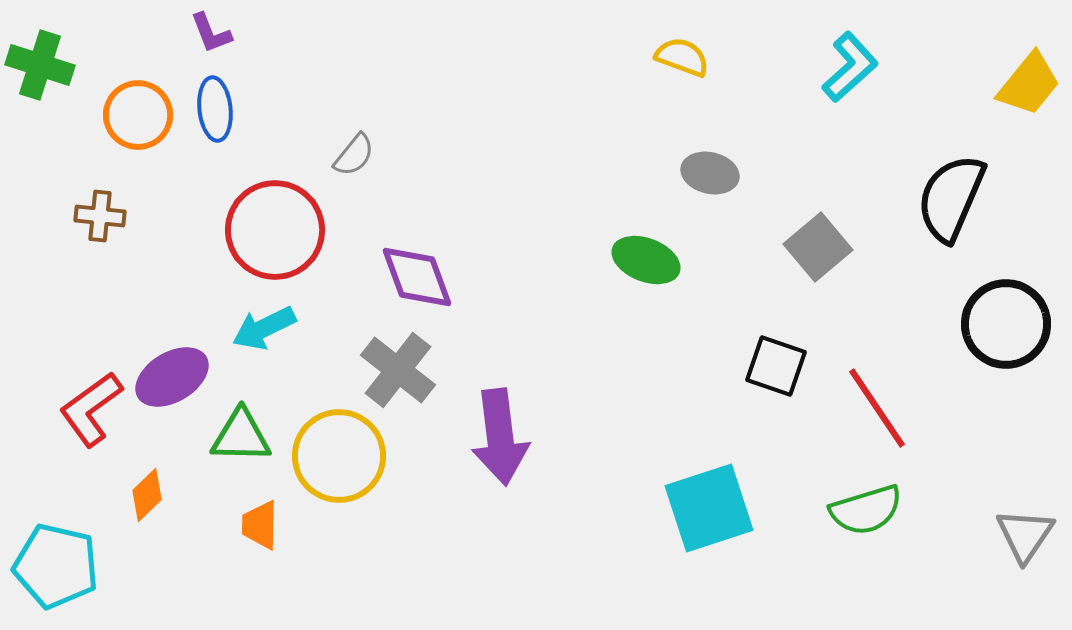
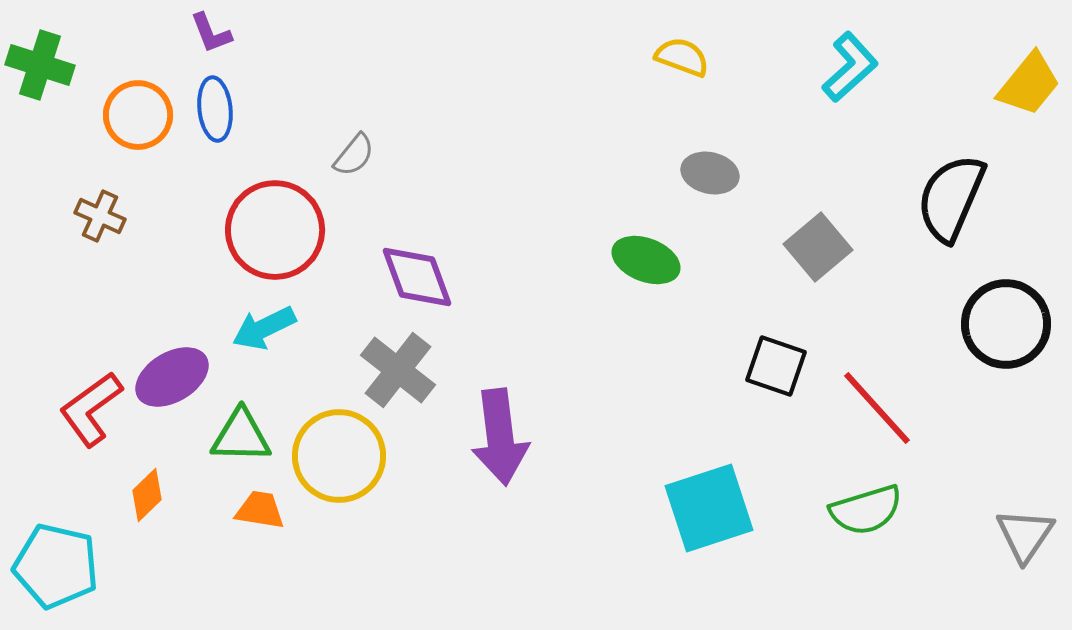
brown cross: rotated 18 degrees clockwise
red line: rotated 8 degrees counterclockwise
orange trapezoid: moved 15 px up; rotated 98 degrees clockwise
